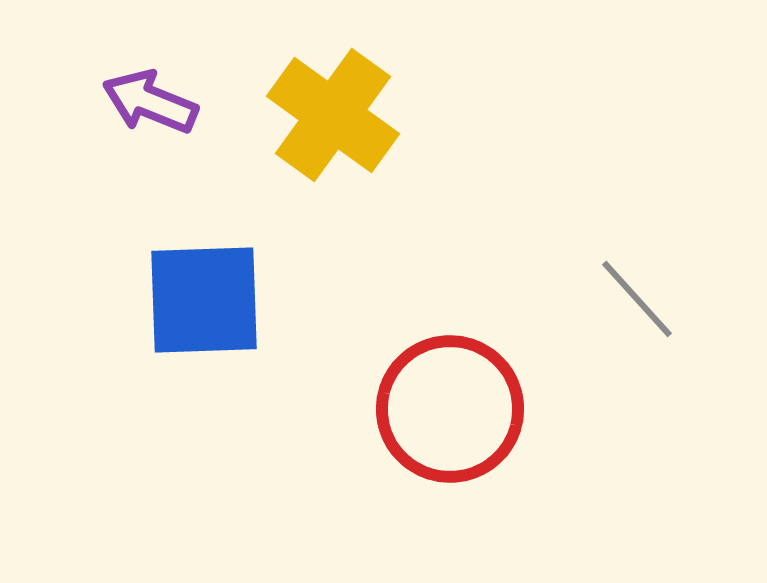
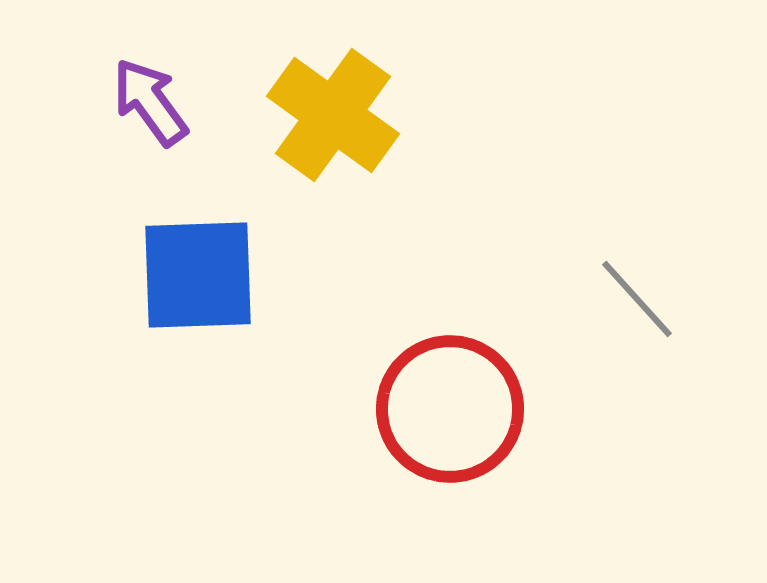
purple arrow: rotated 32 degrees clockwise
blue square: moved 6 px left, 25 px up
